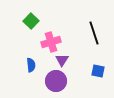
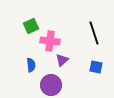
green square: moved 5 px down; rotated 21 degrees clockwise
pink cross: moved 1 px left, 1 px up; rotated 24 degrees clockwise
purple triangle: rotated 16 degrees clockwise
blue square: moved 2 px left, 4 px up
purple circle: moved 5 px left, 4 px down
